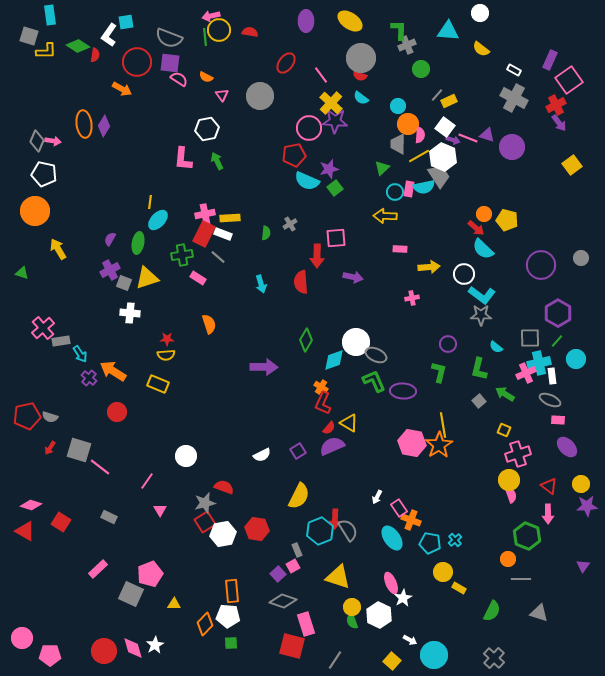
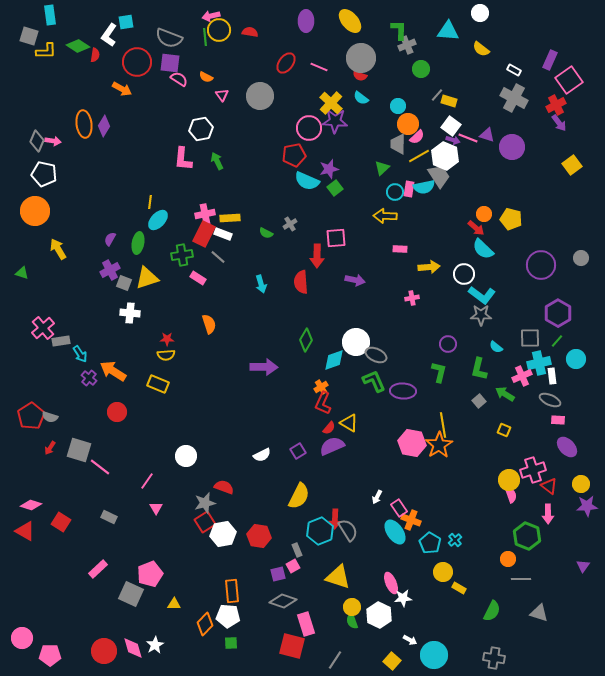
yellow ellipse at (350, 21): rotated 15 degrees clockwise
pink line at (321, 75): moved 2 px left, 8 px up; rotated 30 degrees counterclockwise
yellow rectangle at (449, 101): rotated 42 degrees clockwise
white square at (445, 127): moved 6 px right, 1 px up
white hexagon at (207, 129): moved 6 px left
pink semicircle at (420, 135): moved 3 px left, 2 px down; rotated 42 degrees clockwise
white hexagon at (443, 157): moved 2 px right, 1 px up
yellow pentagon at (507, 220): moved 4 px right, 1 px up
green semicircle at (266, 233): rotated 112 degrees clockwise
purple arrow at (353, 277): moved 2 px right, 3 px down
pink cross at (526, 373): moved 4 px left, 3 px down
orange cross at (321, 387): rotated 24 degrees clockwise
red pentagon at (27, 416): moved 4 px right; rotated 20 degrees counterclockwise
pink cross at (518, 454): moved 15 px right, 16 px down
pink triangle at (160, 510): moved 4 px left, 2 px up
red hexagon at (257, 529): moved 2 px right, 7 px down
cyan ellipse at (392, 538): moved 3 px right, 6 px up
cyan pentagon at (430, 543): rotated 20 degrees clockwise
purple square at (278, 574): rotated 28 degrees clockwise
white star at (403, 598): rotated 24 degrees clockwise
gray cross at (494, 658): rotated 35 degrees counterclockwise
